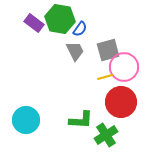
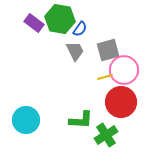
pink circle: moved 3 px down
